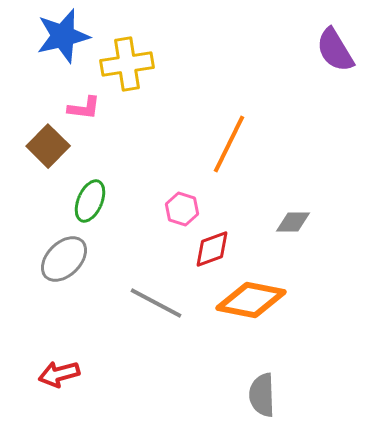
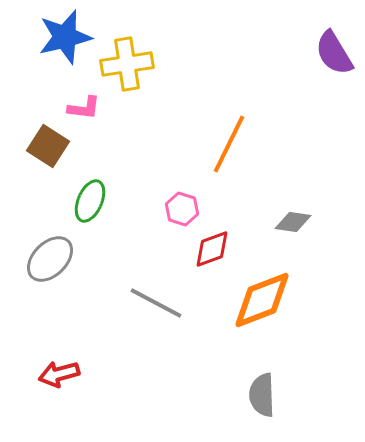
blue star: moved 2 px right, 1 px down
purple semicircle: moved 1 px left, 3 px down
brown square: rotated 12 degrees counterclockwise
gray diamond: rotated 9 degrees clockwise
gray ellipse: moved 14 px left
orange diamond: moved 11 px right; rotated 32 degrees counterclockwise
